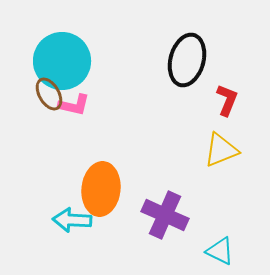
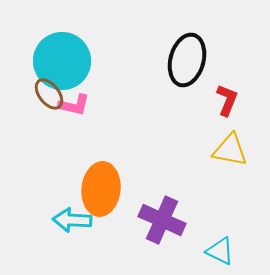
brown ellipse: rotated 8 degrees counterclockwise
yellow triangle: moved 9 px right; rotated 33 degrees clockwise
purple cross: moved 3 px left, 5 px down
